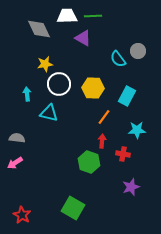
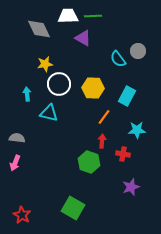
white trapezoid: moved 1 px right
pink arrow: rotated 35 degrees counterclockwise
